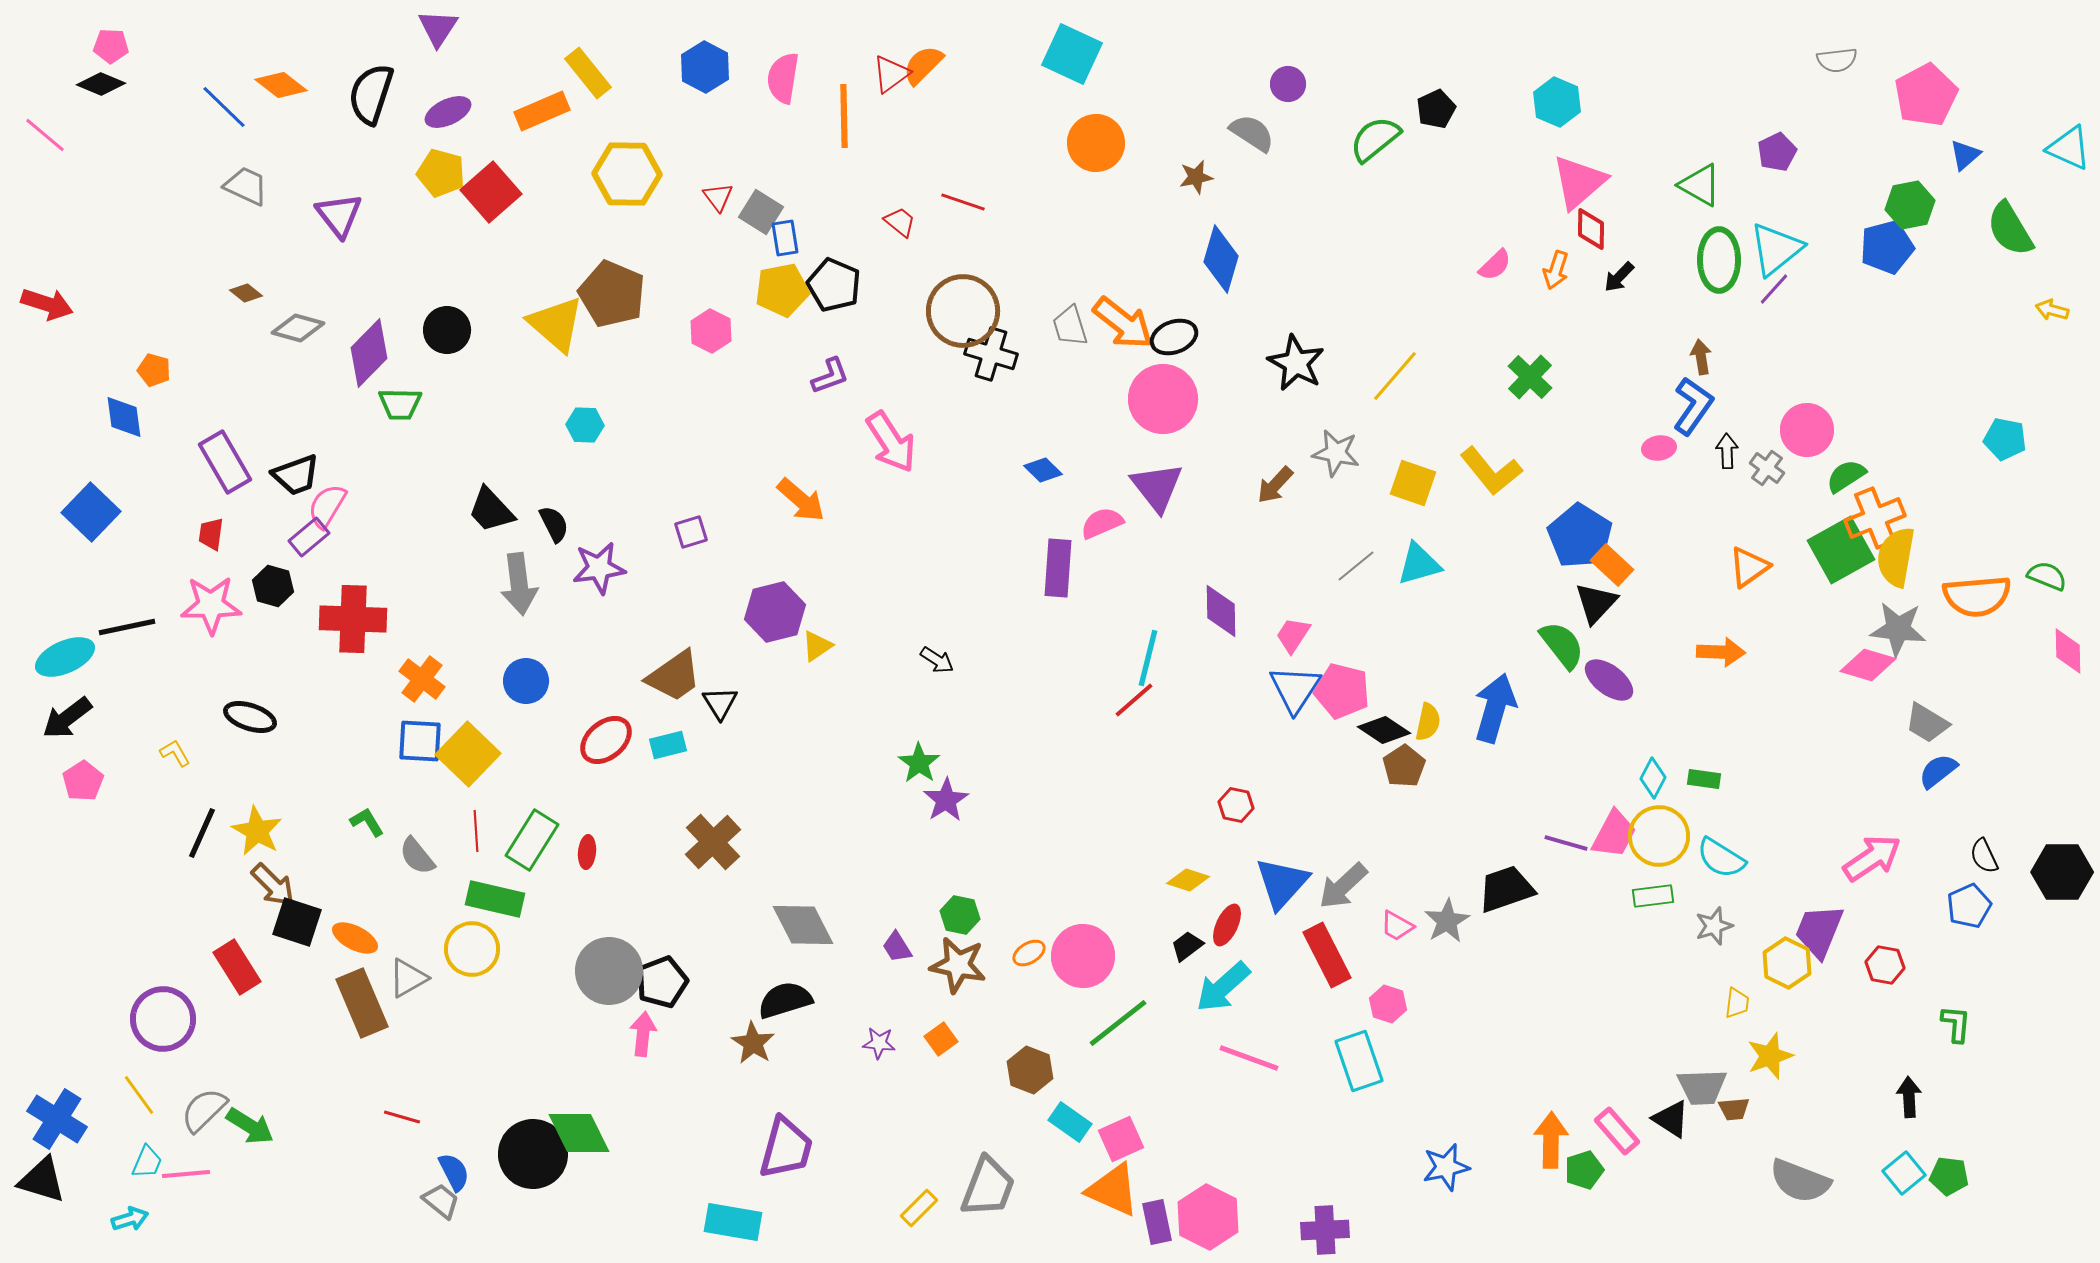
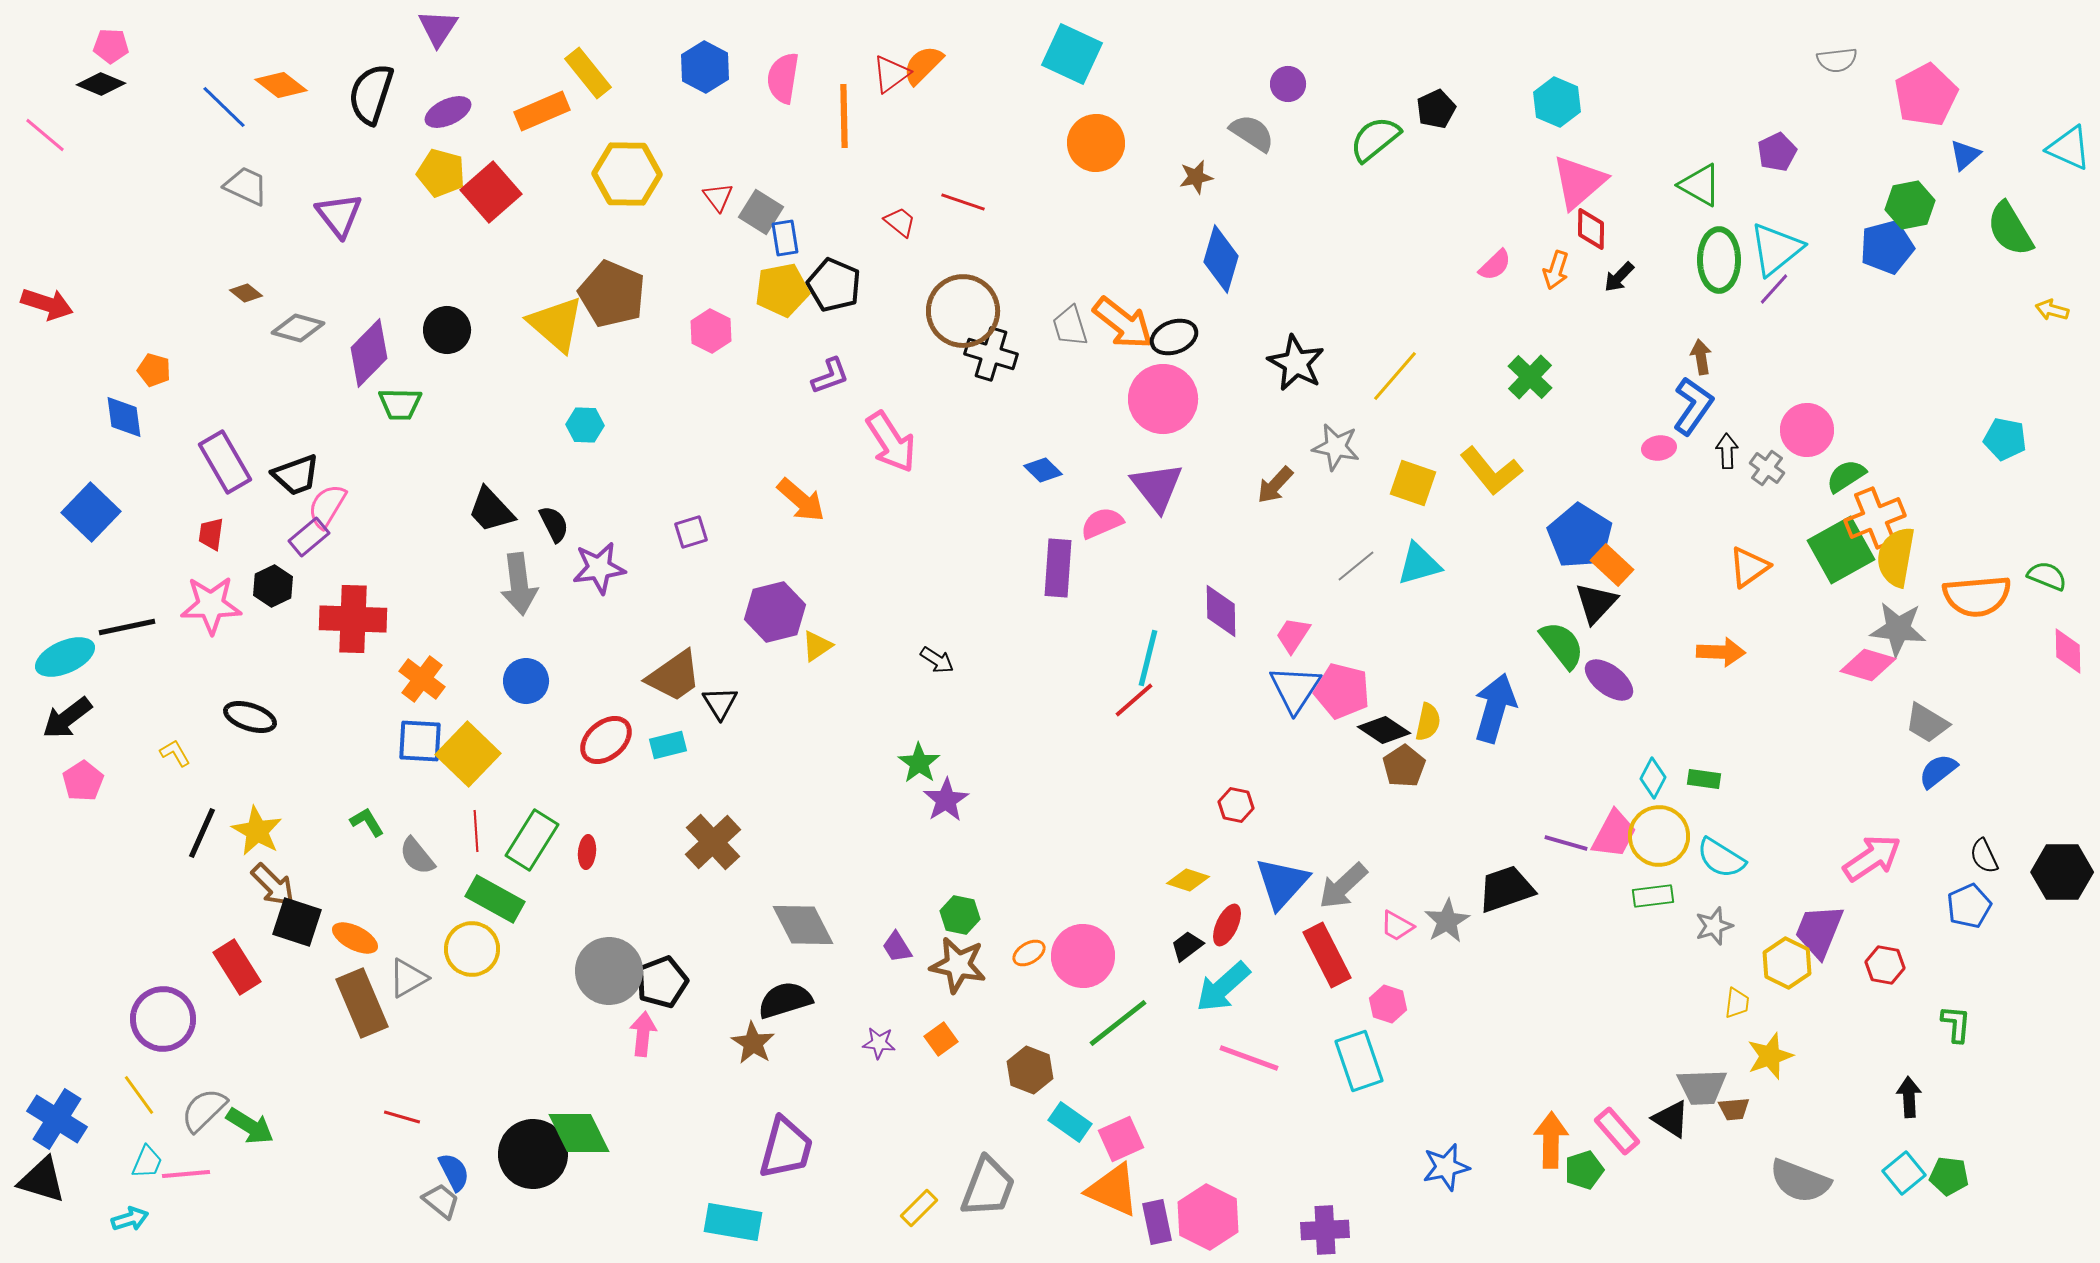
gray star at (1336, 453): moved 6 px up
black hexagon at (273, 586): rotated 18 degrees clockwise
green rectangle at (495, 899): rotated 16 degrees clockwise
